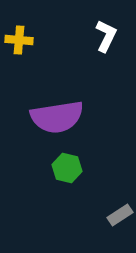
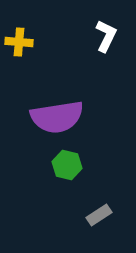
yellow cross: moved 2 px down
green hexagon: moved 3 px up
gray rectangle: moved 21 px left
